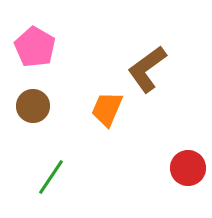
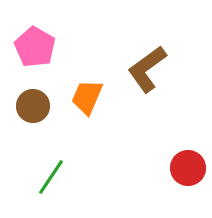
orange trapezoid: moved 20 px left, 12 px up
